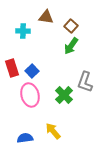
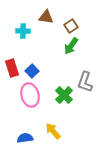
brown square: rotated 16 degrees clockwise
